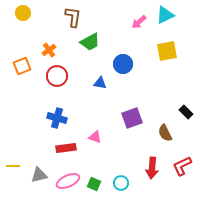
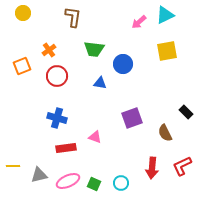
green trapezoid: moved 4 px right, 7 px down; rotated 35 degrees clockwise
